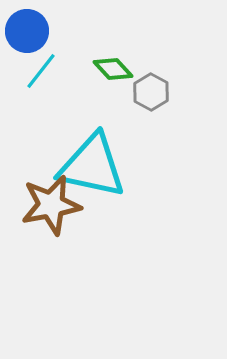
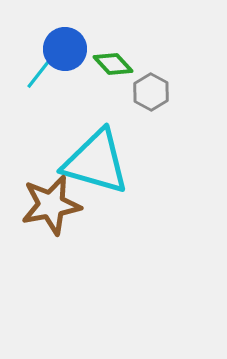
blue circle: moved 38 px right, 18 px down
green diamond: moved 5 px up
cyan triangle: moved 4 px right, 4 px up; rotated 4 degrees clockwise
